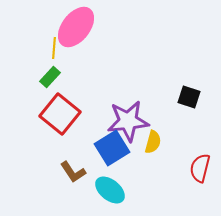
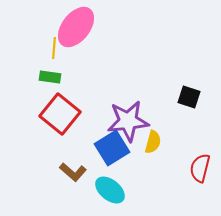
green rectangle: rotated 55 degrees clockwise
brown L-shape: rotated 16 degrees counterclockwise
